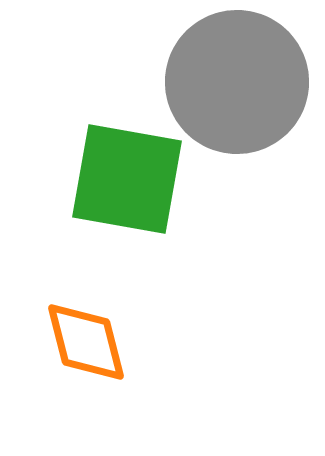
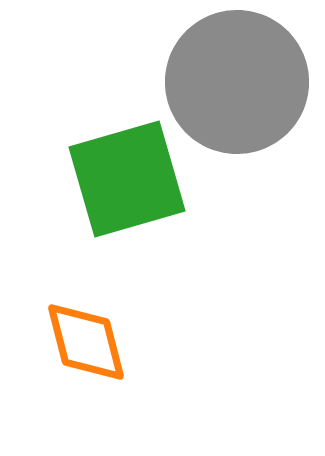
green square: rotated 26 degrees counterclockwise
